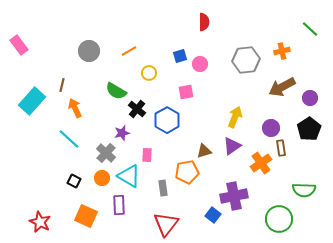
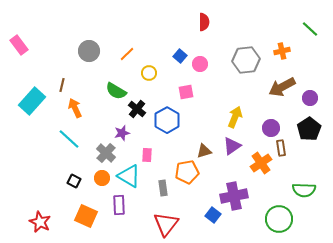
orange line at (129, 51): moved 2 px left, 3 px down; rotated 14 degrees counterclockwise
blue square at (180, 56): rotated 32 degrees counterclockwise
